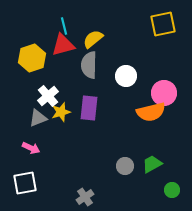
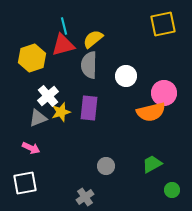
gray circle: moved 19 px left
